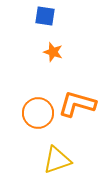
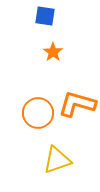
orange star: rotated 18 degrees clockwise
